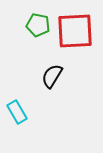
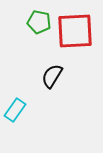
green pentagon: moved 1 px right, 3 px up
cyan rectangle: moved 2 px left, 2 px up; rotated 65 degrees clockwise
